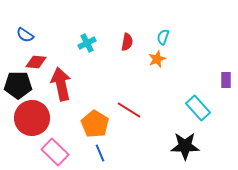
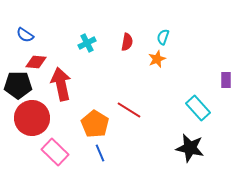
black star: moved 5 px right, 2 px down; rotated 12 degrees clockwise
